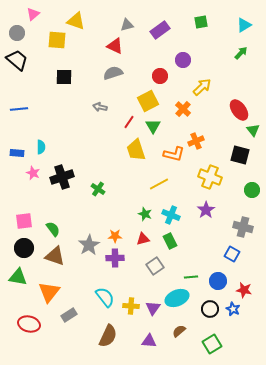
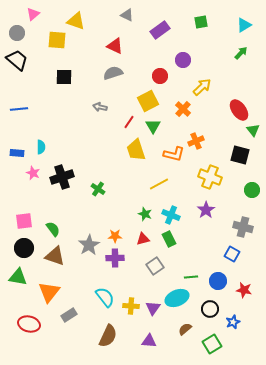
gray triangle at (127, 25): moved 10 px up; rotated 40 degrees clockwise
green rectangle at (170, 241): moved 1 px left, 2 px up
blue star at (233, 309): moved 13 px down; rotated 24 degrees clockwise
brown semicircle at (179, 331): moved 6 px right, 2 px up
